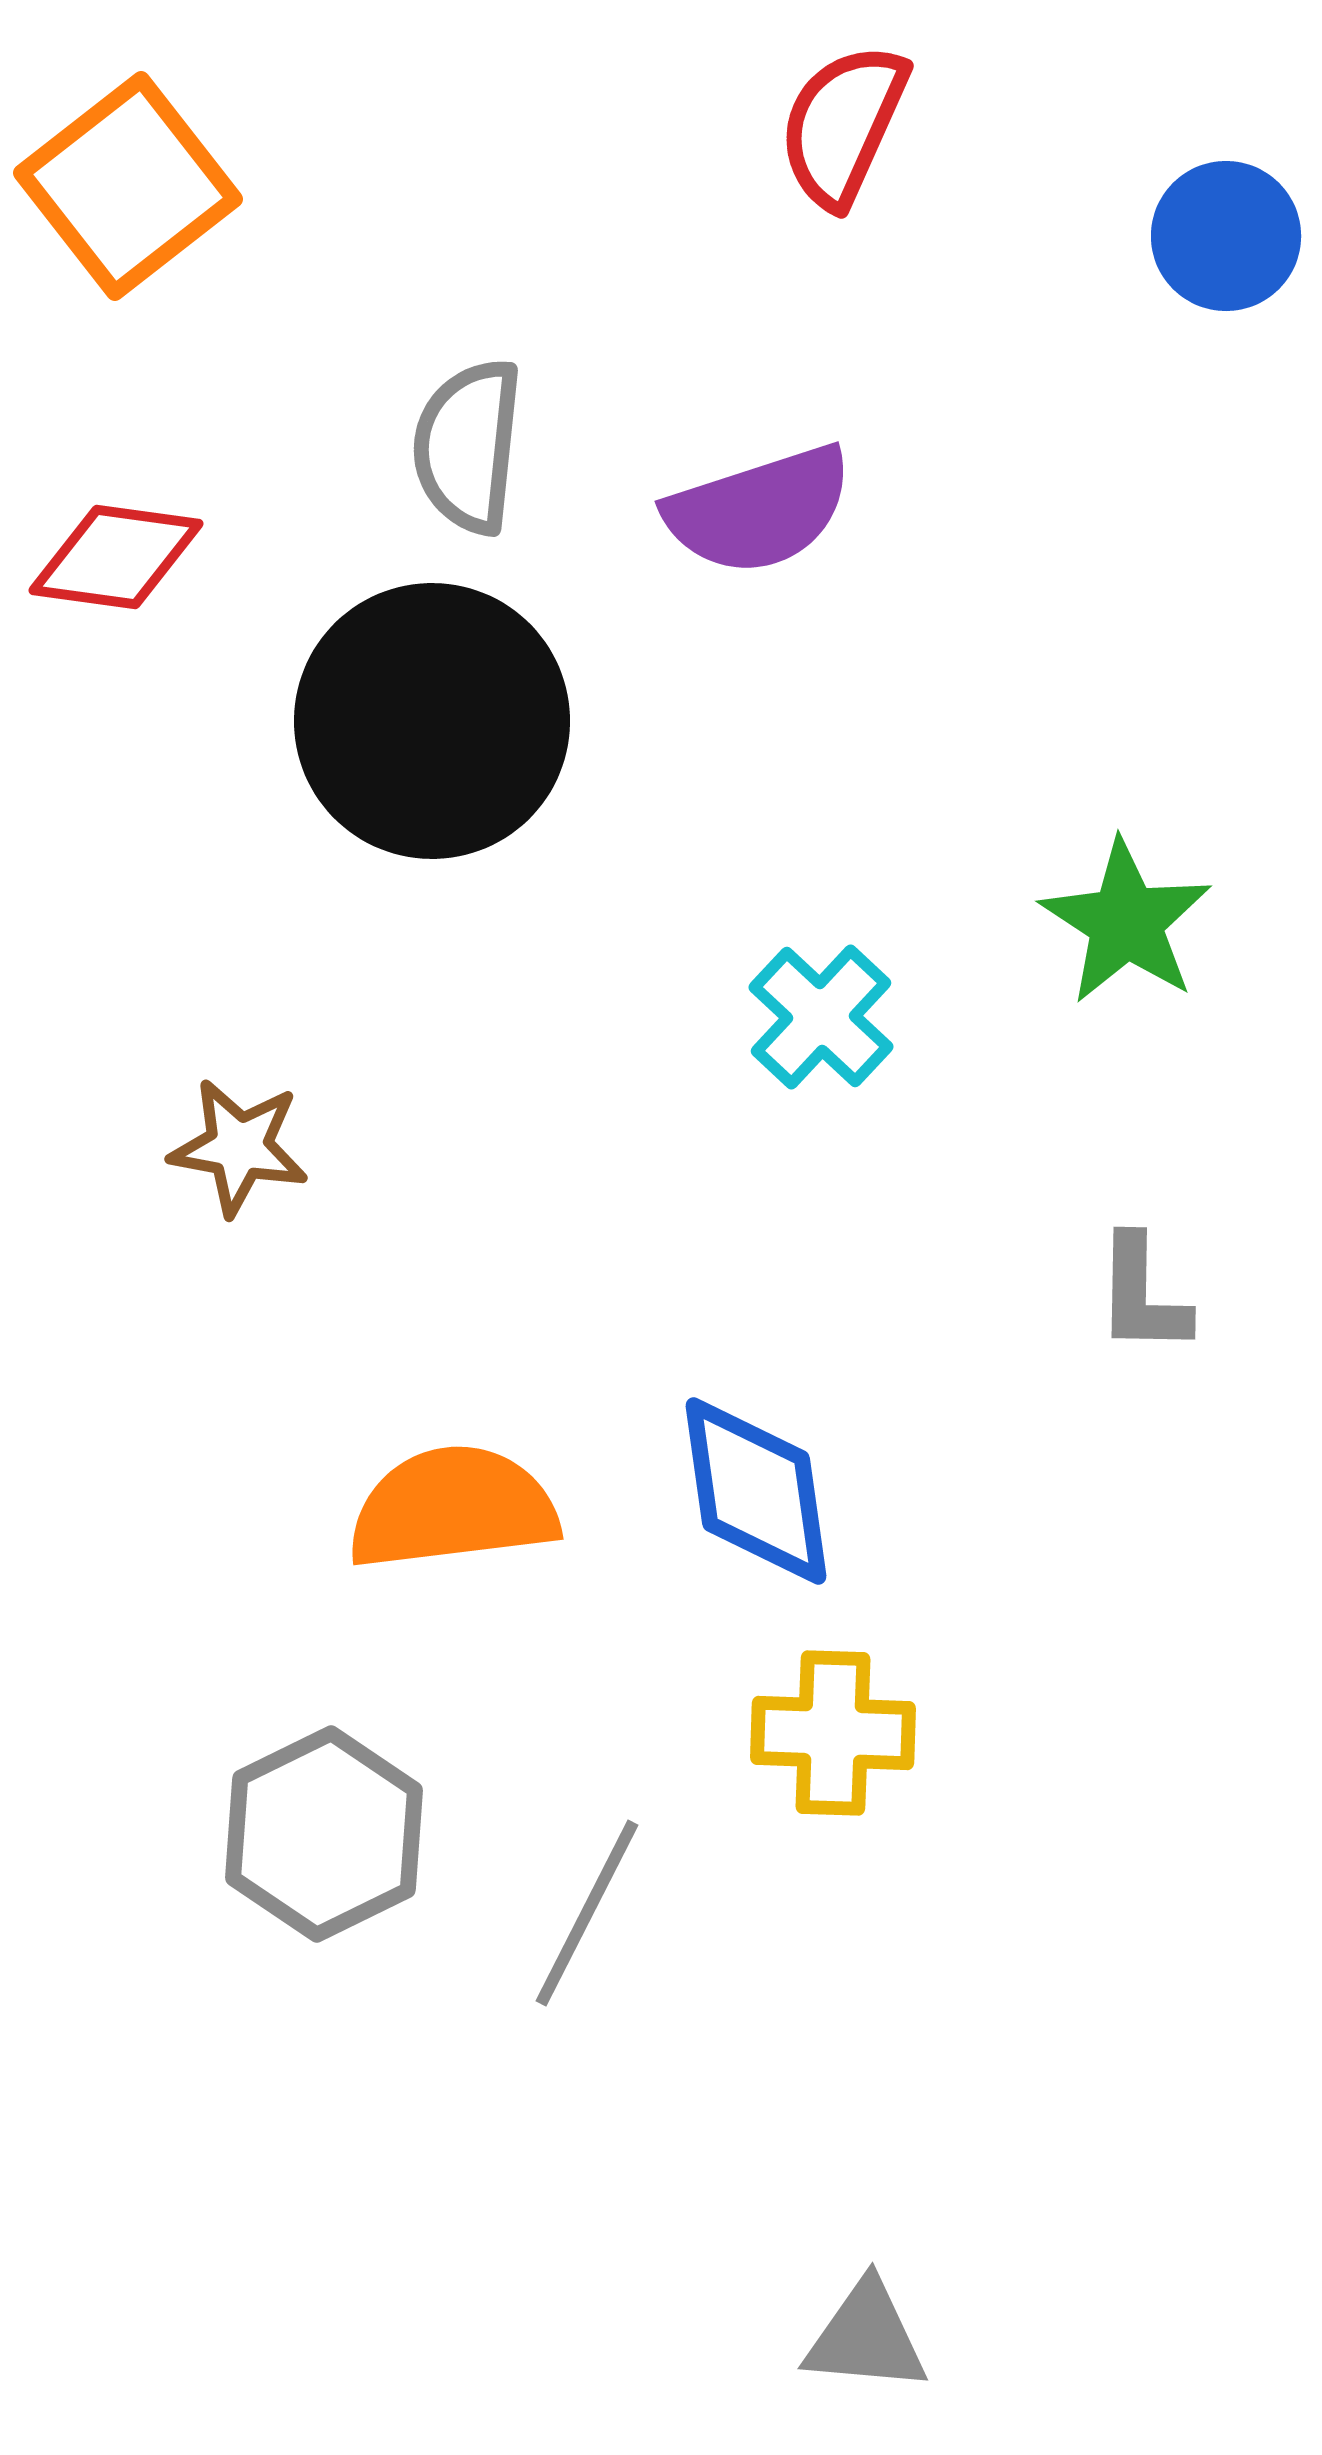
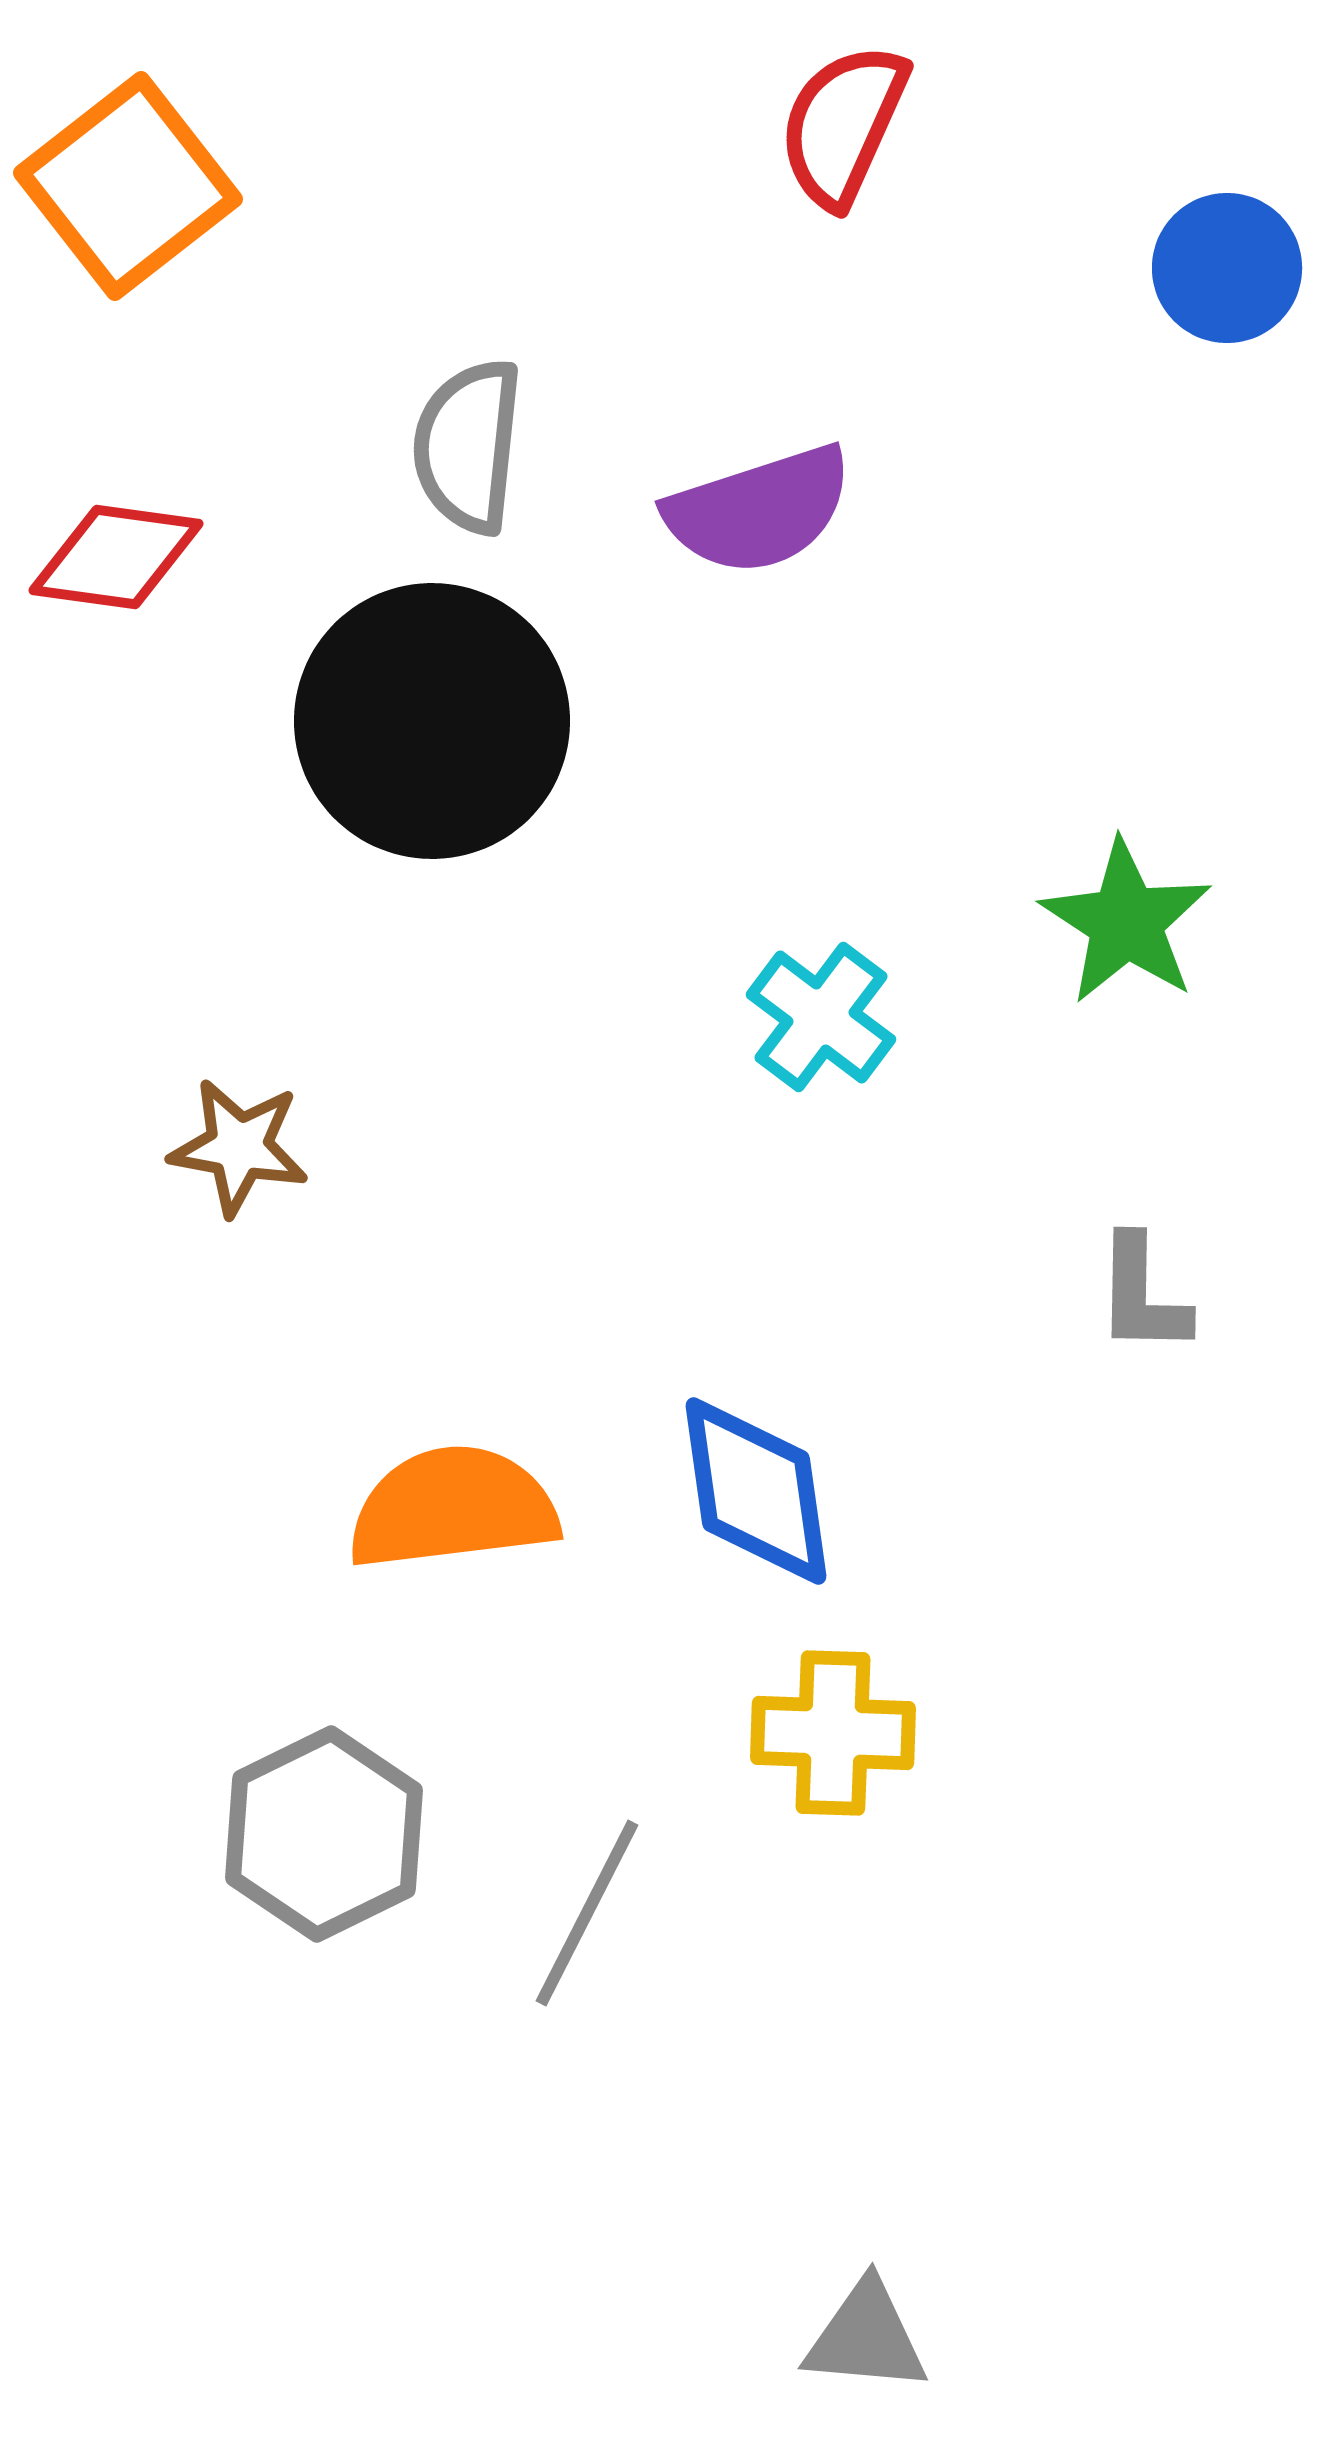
blue circle: moved 1 px right, 32 px down
cyan cross: rotated 6 degrees counterclockwise
